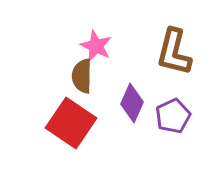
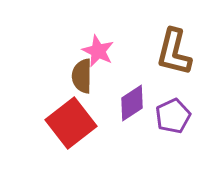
pink star: moved 2 px right, 5 px down
purple diamond: rotated 33 degrees clockwise
red square: rotated 18 degrees clockwise
